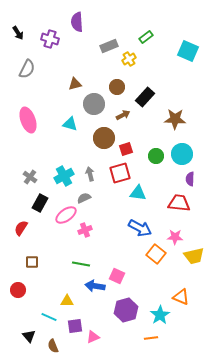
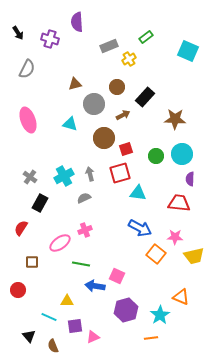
pink ellipse at (66, 215): moved 6 px left, 28 px down
